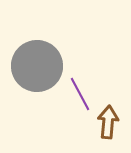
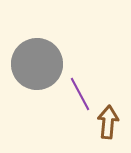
gray circle: moved 2 px up
